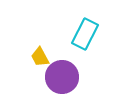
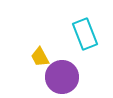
cyan rectangle: rotated 48 degrees counterclockwise
